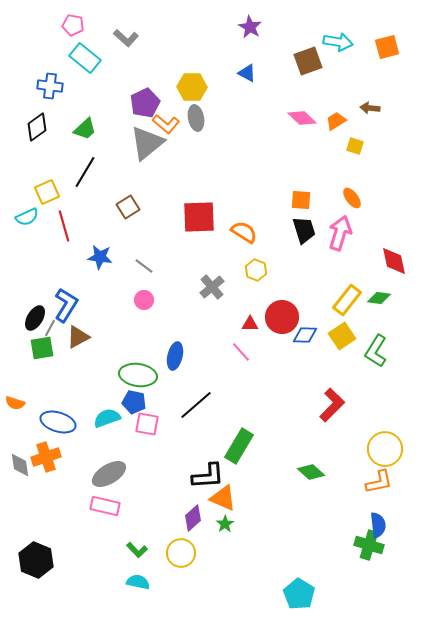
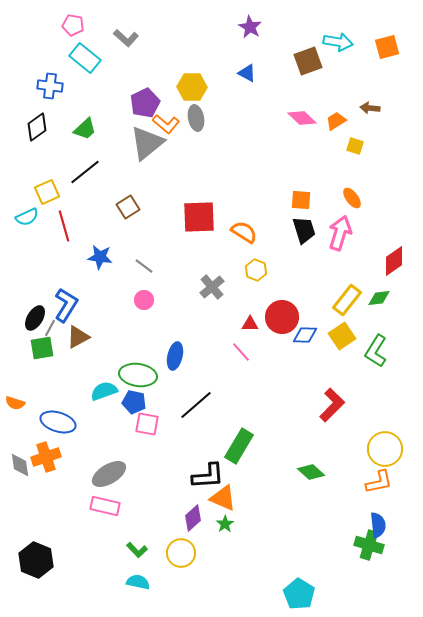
black line at (85, 172): rotated 20 degrees clockwise
red diamond at (394, 261): rotated 68 degrees clockwise
green diamond at (379, 298): rotated 15 degrees counterclockwise
cyan semicircle at (107, 418): moved 3 px left, 27 px up
